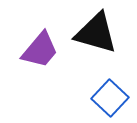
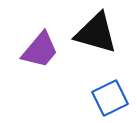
blue square: rotated 21 degrees clockwise
